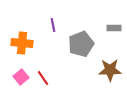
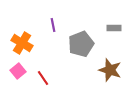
orange cross: rotated 25 degrees clockwise
brown star: rotated 20 degrees clockwise
pink square: moved 3 px left, 6 px up
